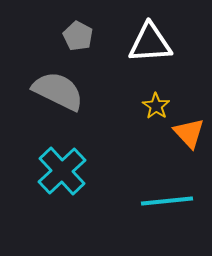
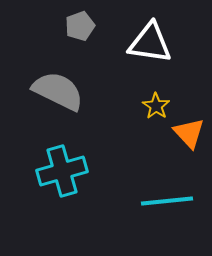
gray pentagon: moved 2 px right, 10 px up; rotated 24 degrees clockwise
white triangle: rotated 12 degrees clockwise
cyan cross: rotated 27 degrees clockwise
